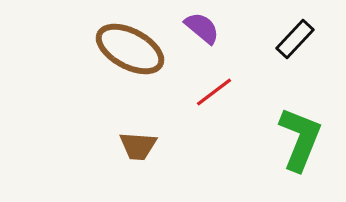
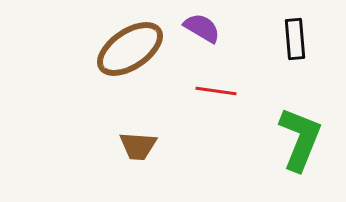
purple semicircle: rotated 9 degrees counterclockwise
black rectangle: rotated 48 degrees counterclockwise
brown ellipse: rotated 62 degrees counterclockwise
red line: moved 2 px right, 1 px up; rotated 45 degrees clockwise
